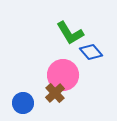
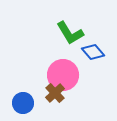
blue diamond: moved 2 px right
